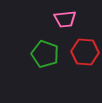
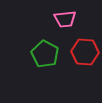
green pentagon: rotated 8 degrees clockwise
